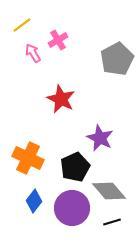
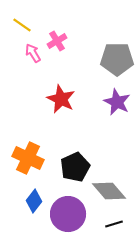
yellow line: rotated 72 degrees clockwise
pink cross: moved 1 px left, 1 px down
gray pentagon: rotated 28 degrees clockwise
purple star: moved 17 px right, 36 px up
purple circle: moved 4 px left, 6 px down
black line: moved 2 px right, 2 px down
